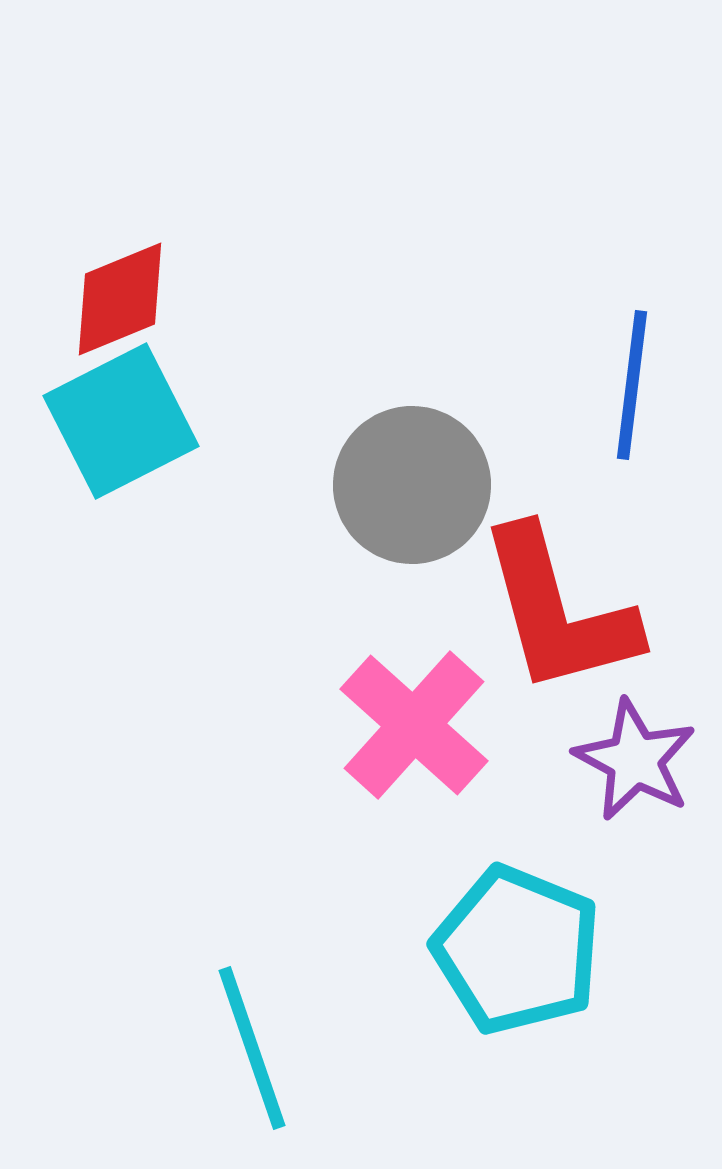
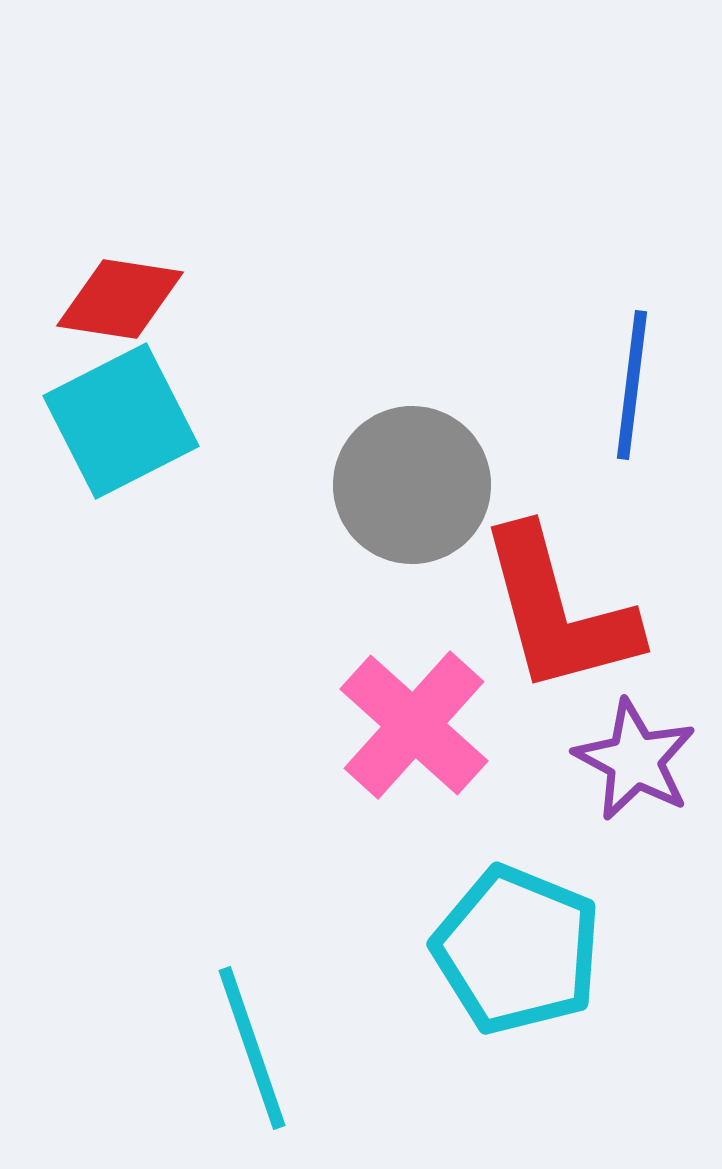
red diamond: rotated 31 degrees clockwise
